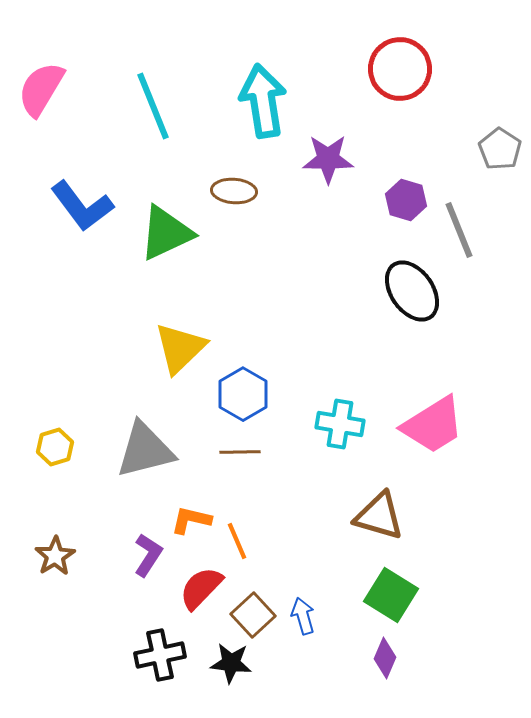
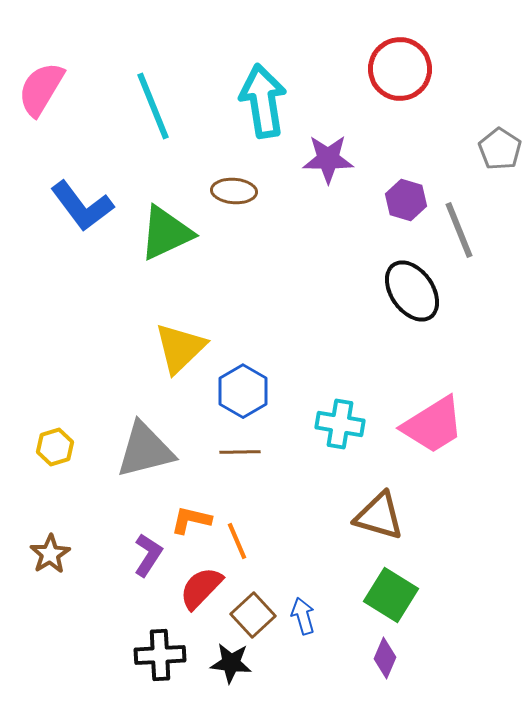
blue hexagon: moved 3 px up
brown star: moved 5 px left, 2 px up
black cross: rotated 9 degrees clockwise
